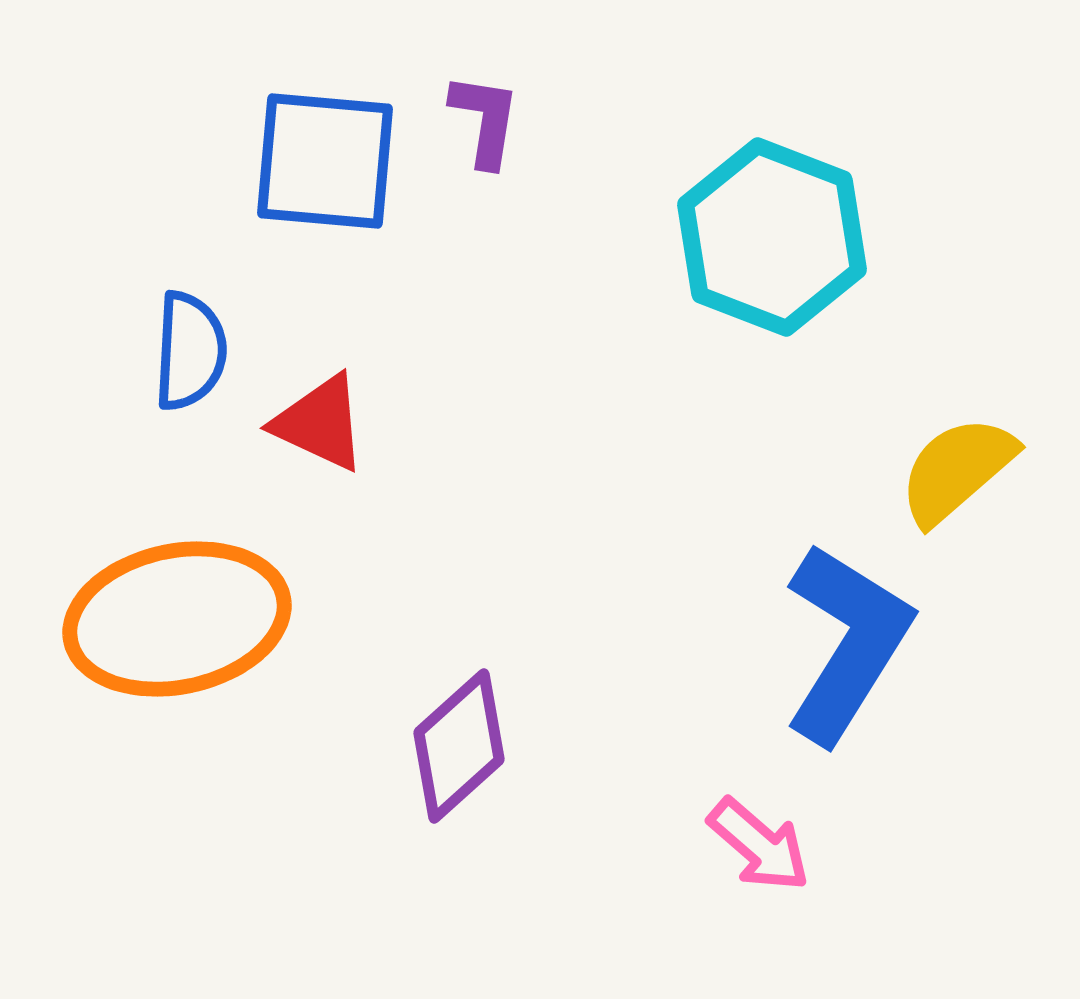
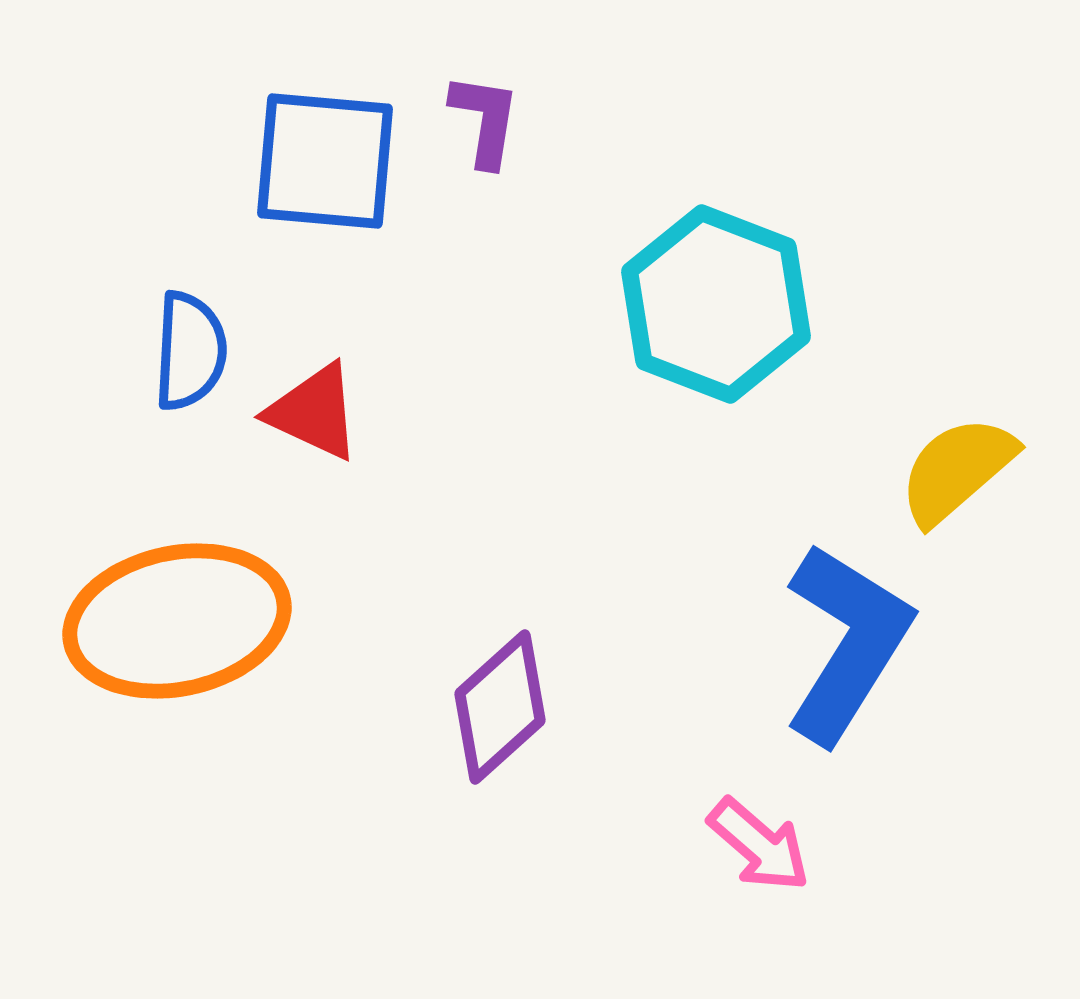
cyan hexagon: moved 56 px left, 67 px down
red triangle: moved 6 px left, 11 px up
orange ellipse: moved 2 px down
purple diamond: moved 41 px right, 39 px up
